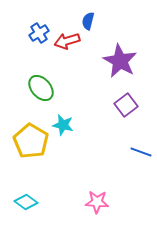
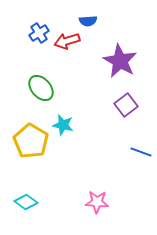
blue semicircle: rotated 108 degrees counterclockwise
